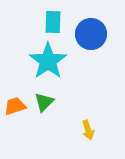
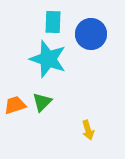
cyan star: moved 2 px up; rotated 18 degrees counterclockwise
green triangle: moved 2 px left
orange trapezoid: moved 1 px up
